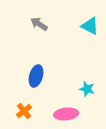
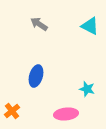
orange cross: moved 12 px left
